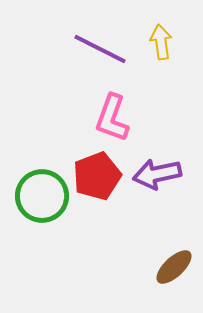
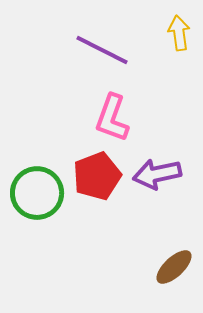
yellow arrow: moved 18 px right, 9 px up
purple line: moved 2 px right, 1 px down
green circle: moved 5 px left, 3 px up
